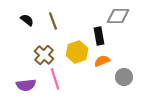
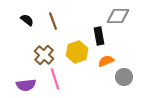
orange semicircle: moved 4 px right
